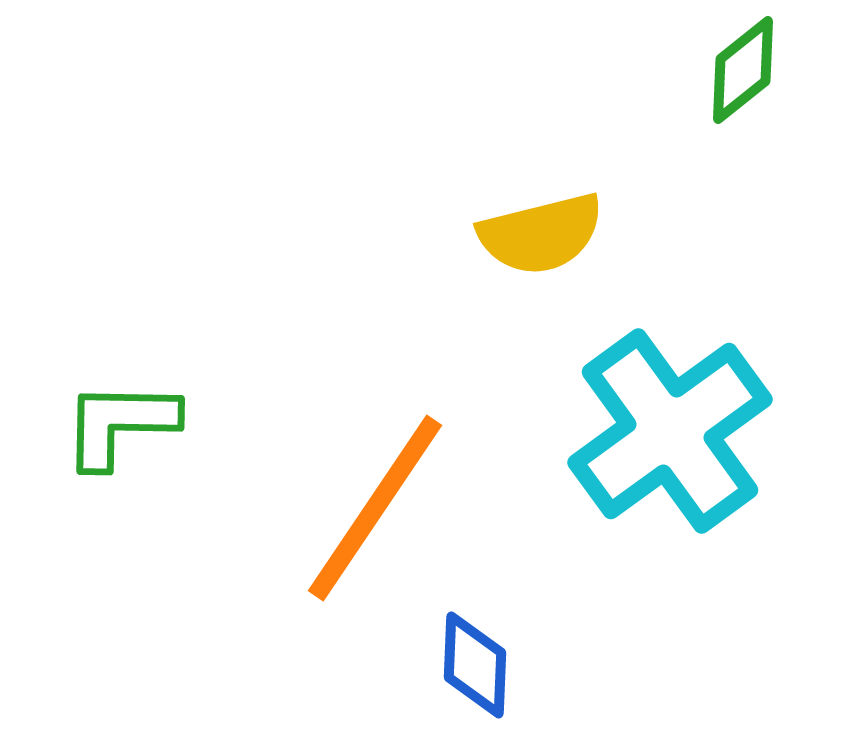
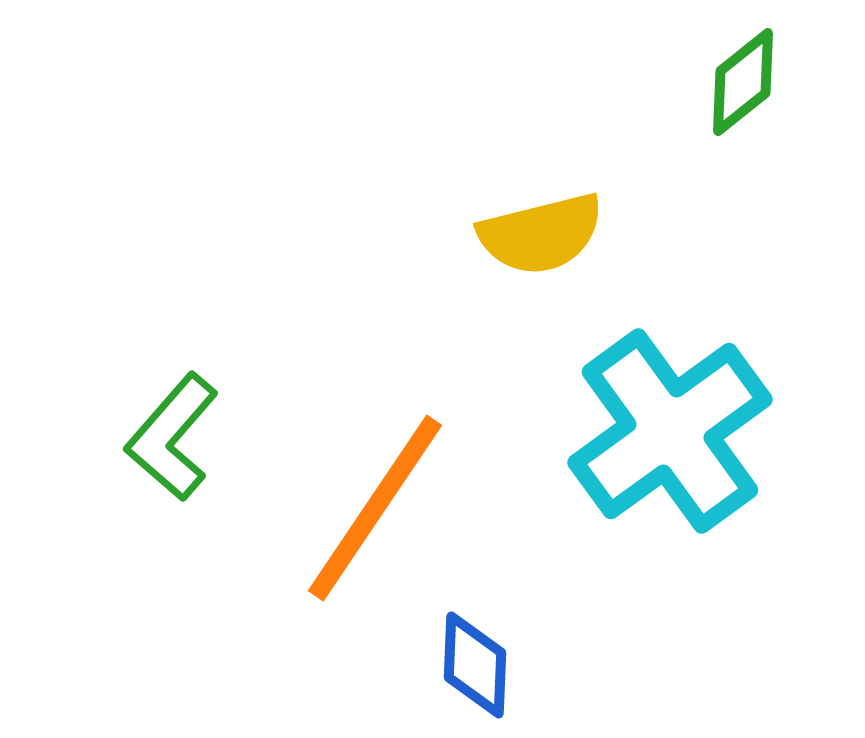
green diamond: moved 12 px down
green L-shape: moved 52 px right, 13 px down; rotated 50 degrees counterclockwise
